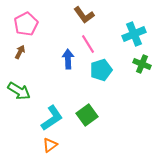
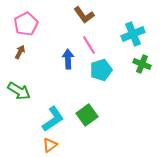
cyan cross: moved 1 px left
pink line: moved 1 px right, 1 px down
cyan L-shape: moved 1 px right, 1 px down
